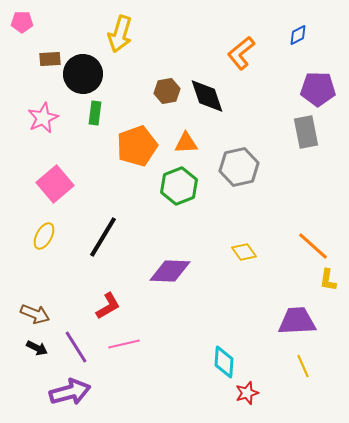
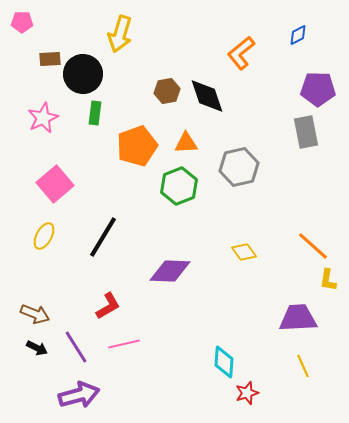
purple trapezoid: moved 1 px right, 3 px up
purple arrow: moved 9 px right, 3 px down
